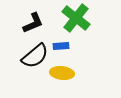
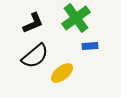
green cross: rotated 16 degrees clockwise
blue rectangle: moved 29 px right
yellow ellipse: rotated 45 degrees counterclockwise
